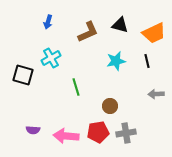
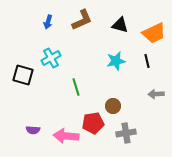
brown L-shape: moved 6 px left, 12 px up
brown circle: moved 3 px right
red pentagon: moved 5 px left, 9 px up
